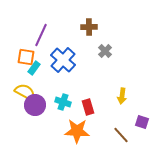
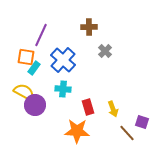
yellow semicircle: moved 1 px left
yellow arrow: moved 9 px left, 13 px down; rotated 28 degrees counterclockwise
cyan cross: moved 13 px up; rotated 14 degrees counterclockwise
brown line: moved 6 px right, 2 px up
